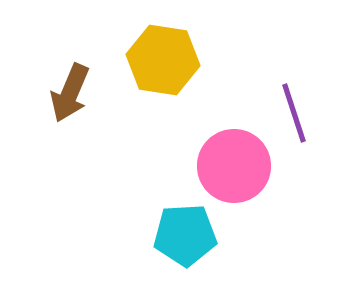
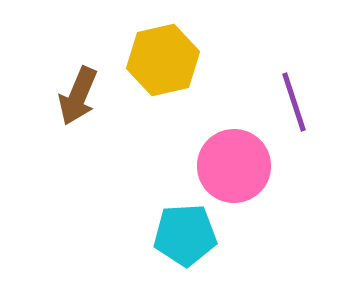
yellow hexagon: rotated 22 degrees counterclockwise
brown arrow: moved 8 px right, 3 px down
purple line: moved 11 px up
